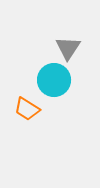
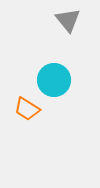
gray triangle: moved 28 px up; rotated 12 degrees counterclockwise
